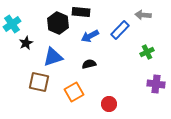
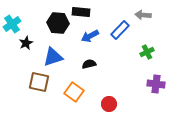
black hexagon: rotated 20 degrees counterclockwise
orange square: rotated 24 degrees counterclockwise
